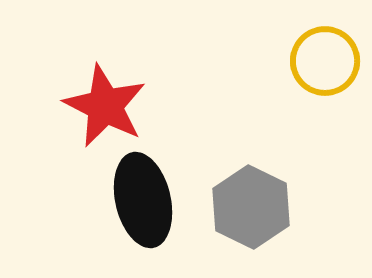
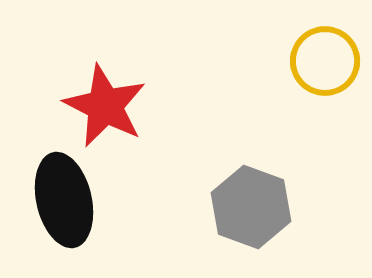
black ellipse: moved 79 px left
gray hexagon: rotated 6 degrees counterclockwise
